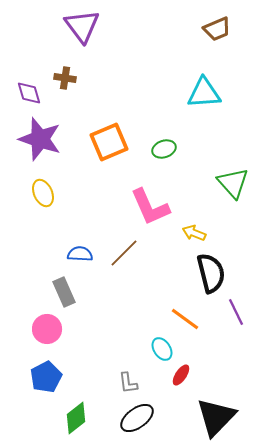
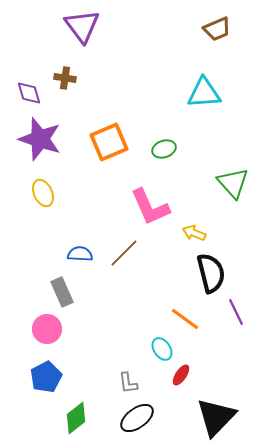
gray rectangle: moved 2 px left
